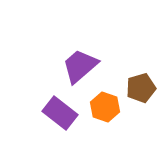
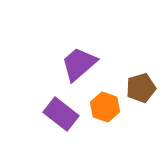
purple trapezoid: moved 1 px left, 2 px up
purple rectangle: moved 1 px right, 1 px down
